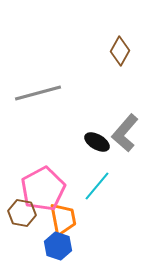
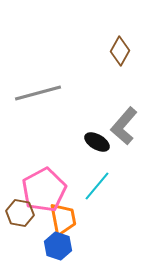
gray L-shape: moved 1 px left, 7 px up
pink pentagon: moved 1 px right, 1 px down
brown hexagon: moved 2 px left
